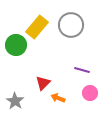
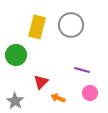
yellow rectangle: rotated 25 degrees counterclockwise
green circle: moved 10 px down
red triangle: moved 2 px left, 1 px up
